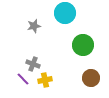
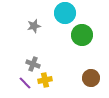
green circle: moved 1 px left, 10 px up
purple line: moved 2 px right, 4 px down
